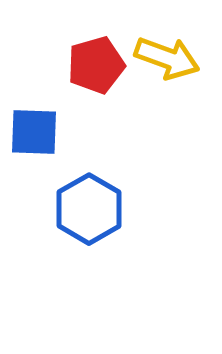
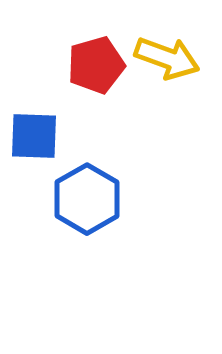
blue square: moved 4 px down
blue hexagon: moved 2 px left, 10 px up
